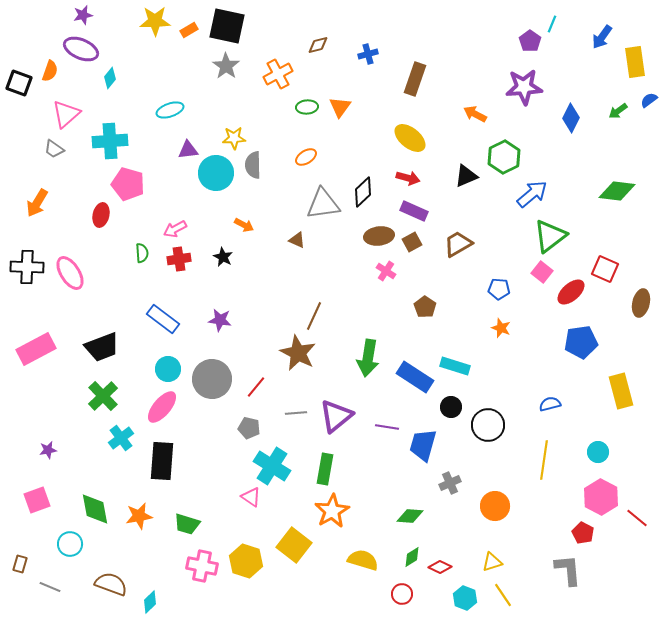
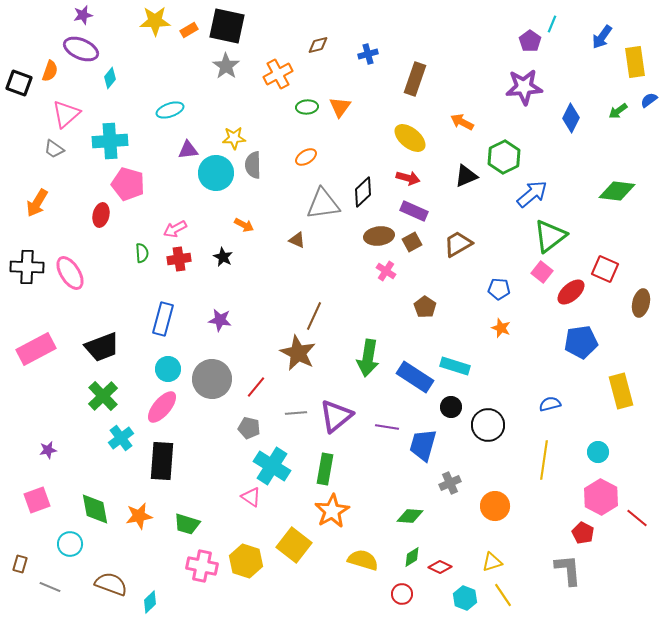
orange arrow at (475, 114): moved 13 px left, 8 px down
blue rectangle at (163, 319): rotated 68 degrees clockwise
